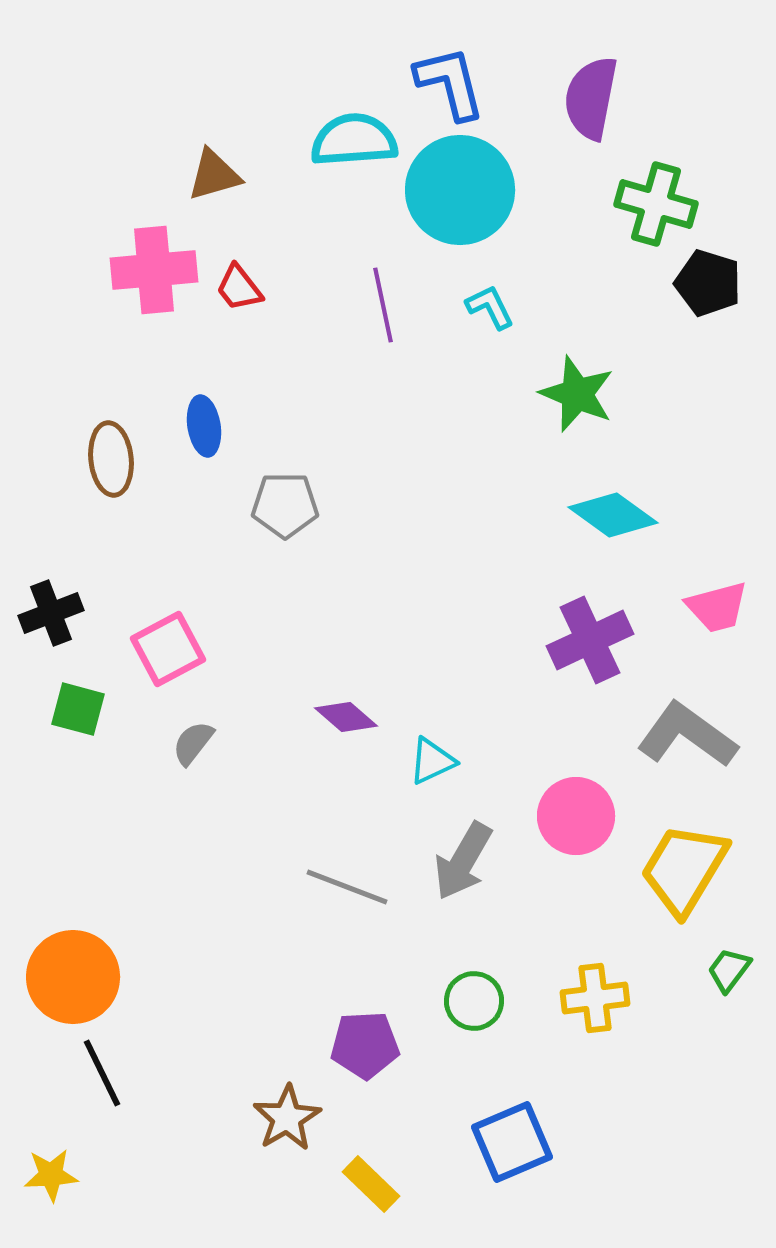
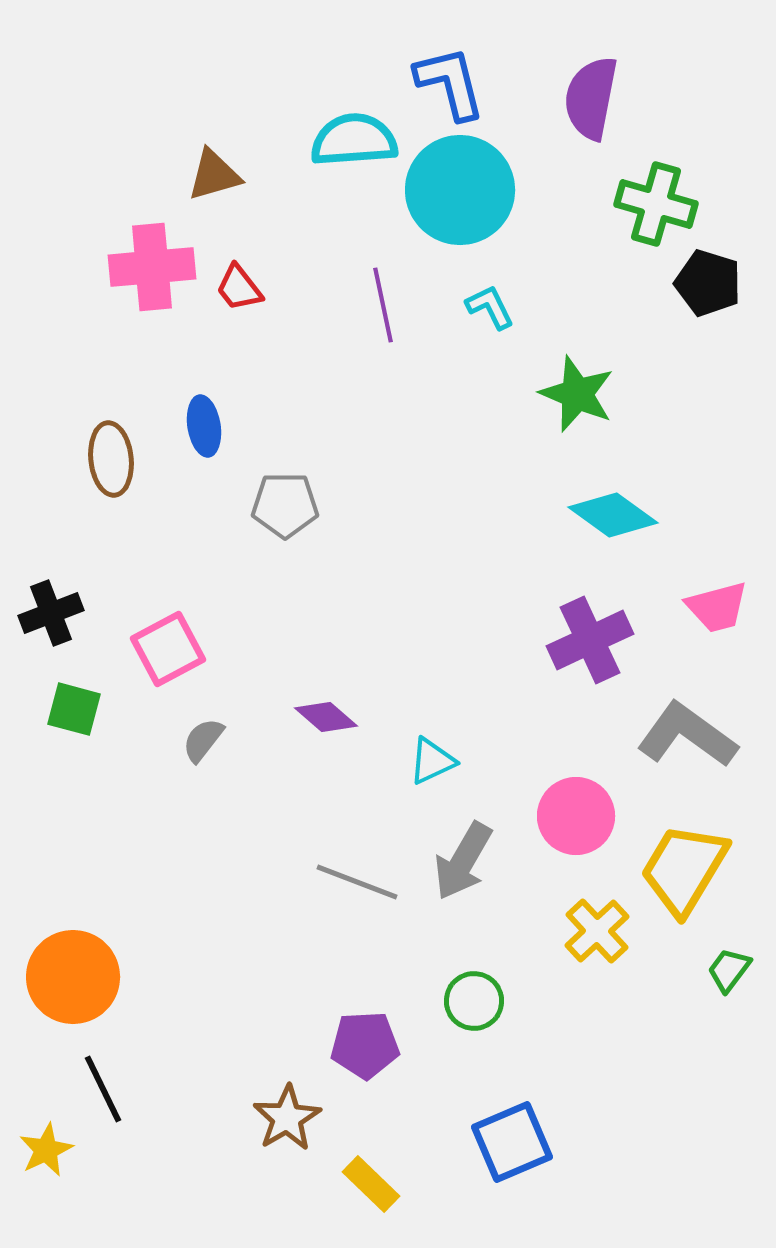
pink cross: moved 2 px left, 3 px up
green square: moved 4 px left
purple diamond: moved 20 px left
gray semicircle: moved 10 px right, 3 px up
gray line: moved 10 px right, 5 px up
yellow cross: moved 2 px right, 67 px up; rotated 36 degrees counterclockwise
black line: moved 1 px right, 16 px down
yellow star: moved 5 px left, 25 px up; rotated 22 degrees counterclockwise
